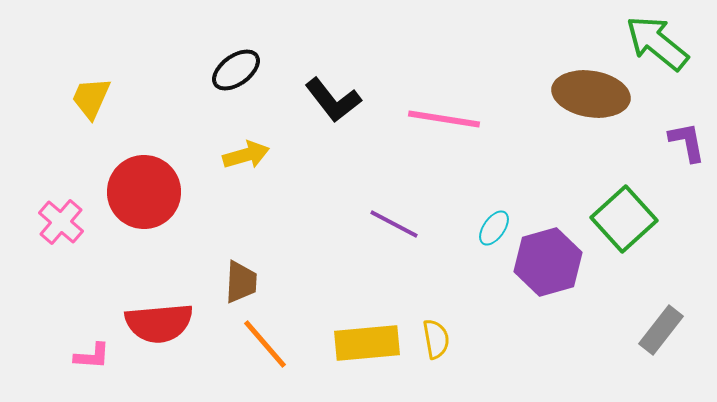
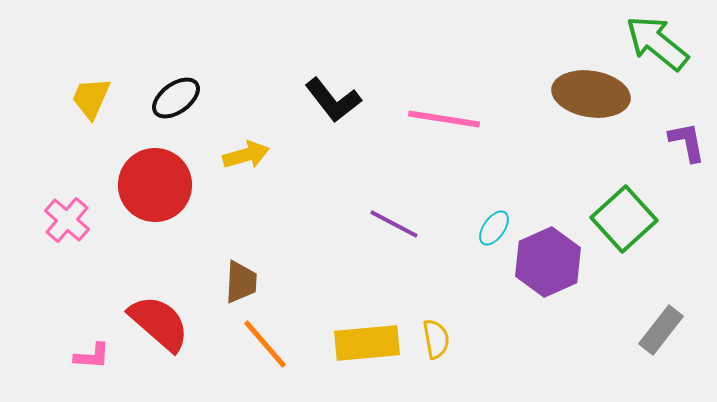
black ellipse: moved 60 px left, 28 px down
red circle: moved 11 px right, 7 px up
pink cross: moved 6 px right, 2 px up
purple hexagon: rotated 8 degrees counterclockwise
red semicircle: rotated 134 degrees counterclockwise
